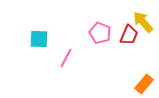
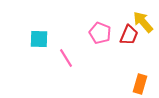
pink line: rotated 60 degrees counterclockwise
orange rectangle: moved 4 px left; rotated 24 degrees counterclockwise
